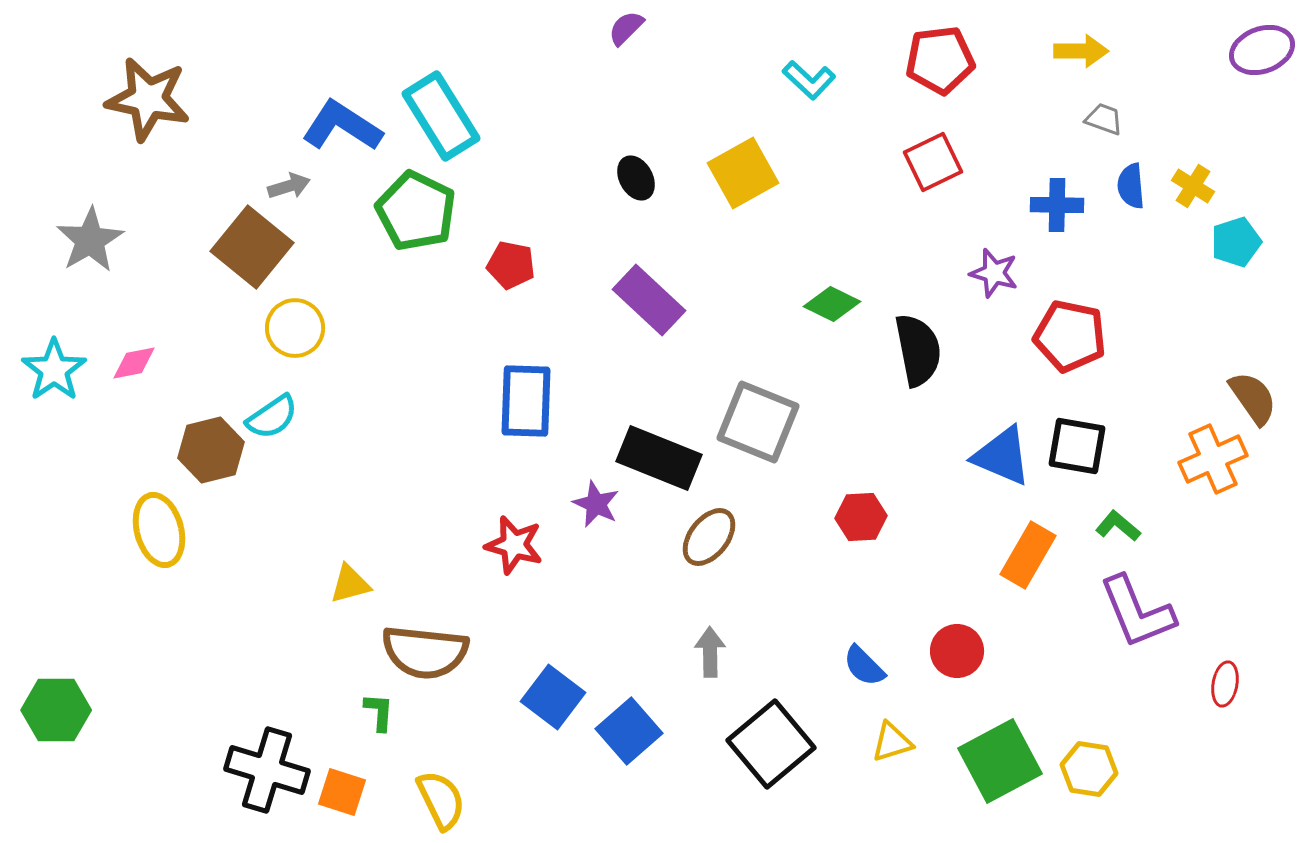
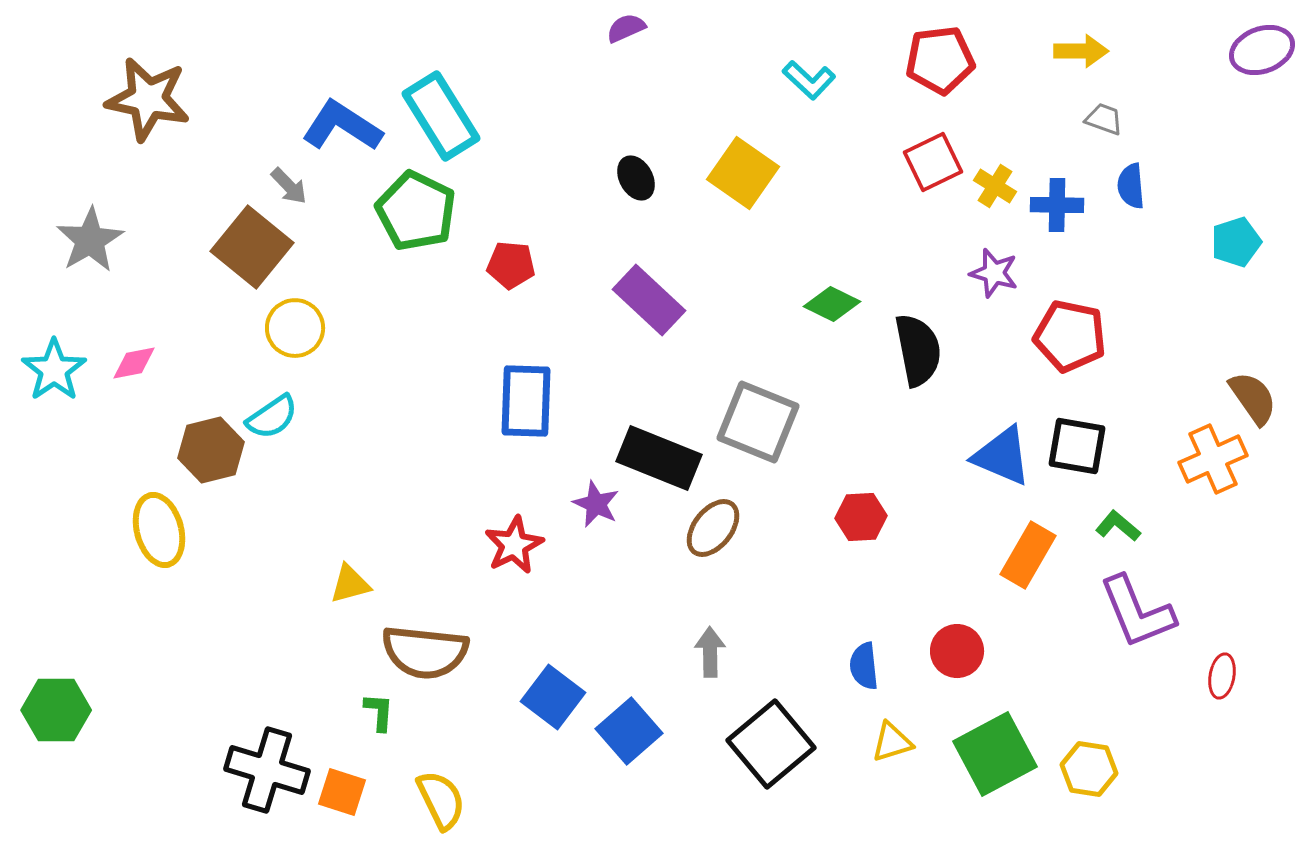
purple semicircle at (626, 28): rotated 21 degrees clockwise
yellow square at (743, 173): rotated 26 degrees counterclockwise
gray arrow at (289, 186): rotated 63 degrees clockwise
yellow cross at (1193, 186): moved 198 px left
red pentagon at (511, 265): rotated 6 degrees counterclockwise
brown ellipse at (709, 537): moved 4 px right, 9 px up
red star at (514, 545): rotated 30 degrees clockwise
blue semicircle at (864, 666): rotated 39 degrees clockwise
red ellipse at (1225, 684): moved 3 px left, 8 px up
green square at (1000, 761): moved 5 px left, 7 px up
